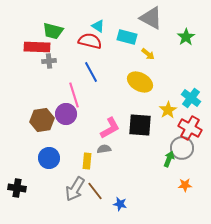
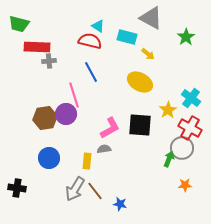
green trapezoid: moved 34 px left, 7 px up
brown hexagon: moved 3 px right, 2 px up
